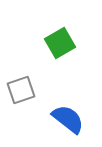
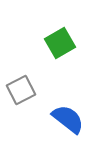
gray square: rotated 8 degrees counterclockwise
